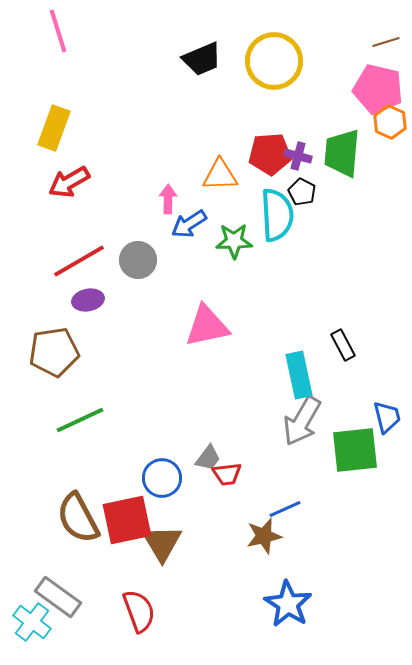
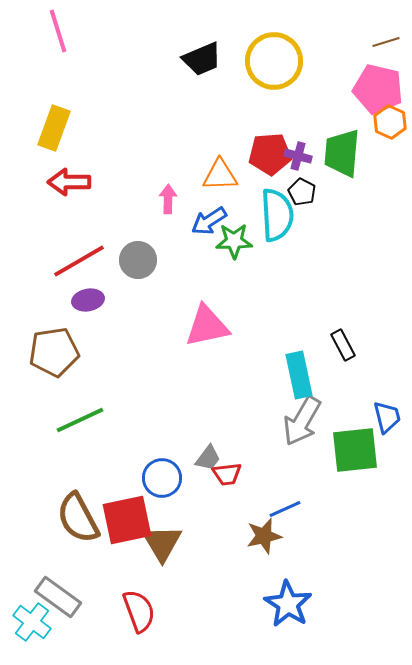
red arrow: rotated 30 degrees clockwise
blue arrow: moved 20 px right, 3 px up
